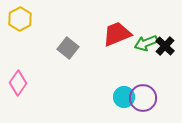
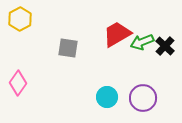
red trapezoid: rotated 8 degrees counterclockwise
green arrow: moved 4 px left, 1 px up
gray square: rotated 30 degrees counterclockwise
cyan circle: moved 17 px left
